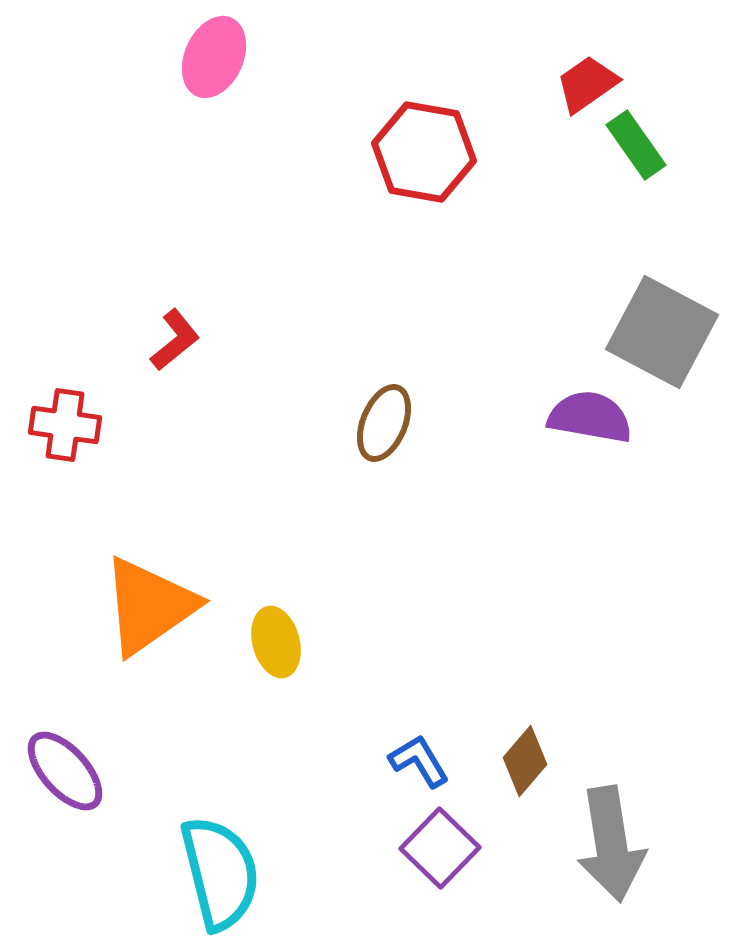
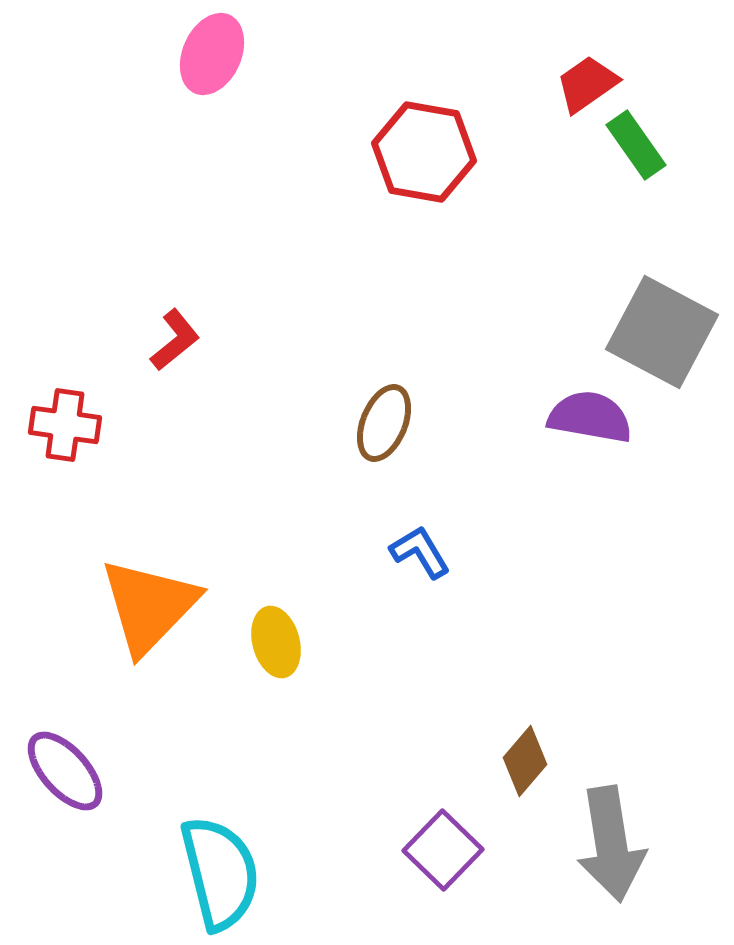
pink ellipse: moved 2 px left, 3 px up
orange triangle: rotated 11 degrees counterclockwise
blue L-shape: moved 1 px right, 209 px up
purple square: moved 3 px right, 2 px down
